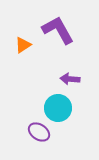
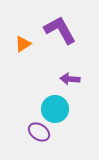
purple L-shape: moved 2 px right
orange triangle: moved 1 px up
cyan circle: moved 3 px left, 1 px down
